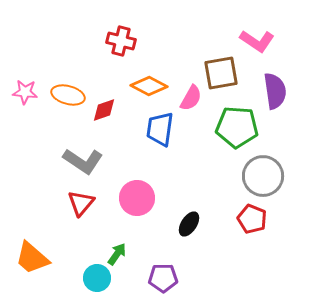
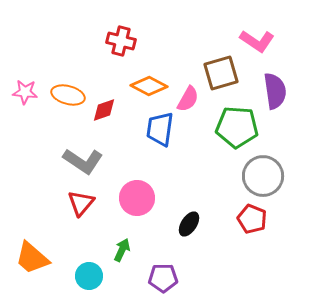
brown square: rotated 6 degrees counterclockwise
pink semicircle: moved 3 px left, 1 px down
green arrow: moved 5 px right, 4 px up; rotated 10 degrees counterclockwise
cyan circle: moved 8 px left, 2 px up
